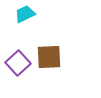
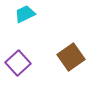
brown square: moved 22 px right; rotated 32 degrees counterclockwise
